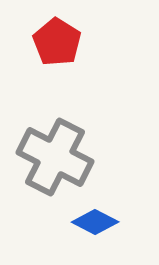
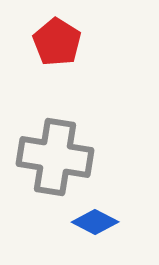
gray cross: rotated 18 degrees counterclockwise
